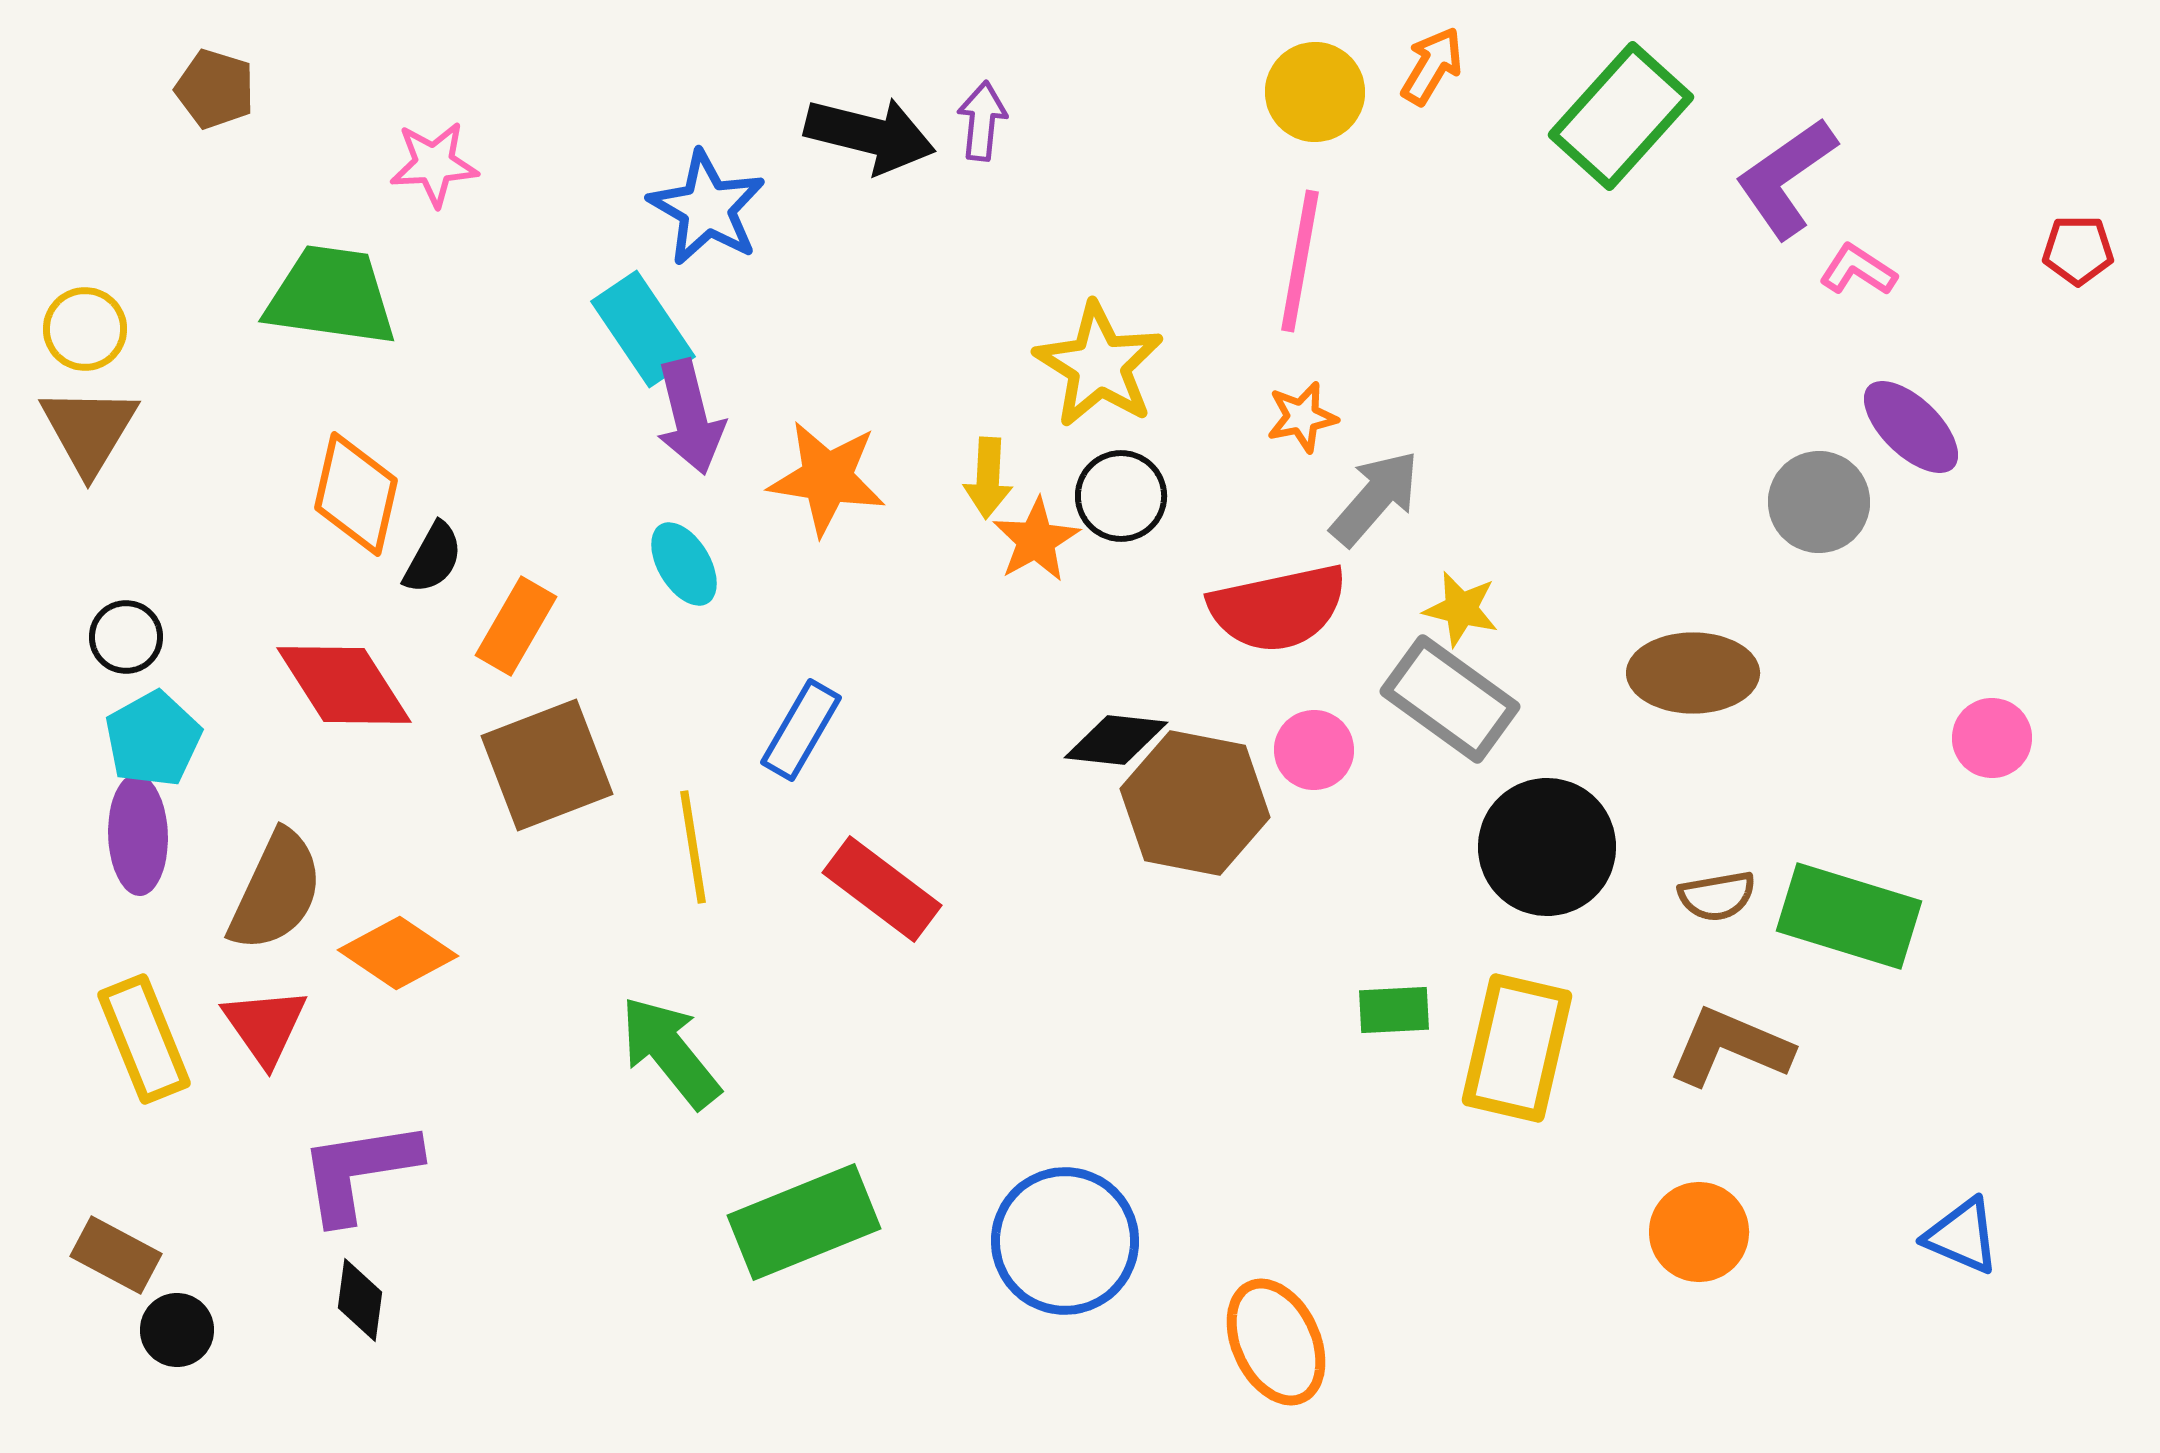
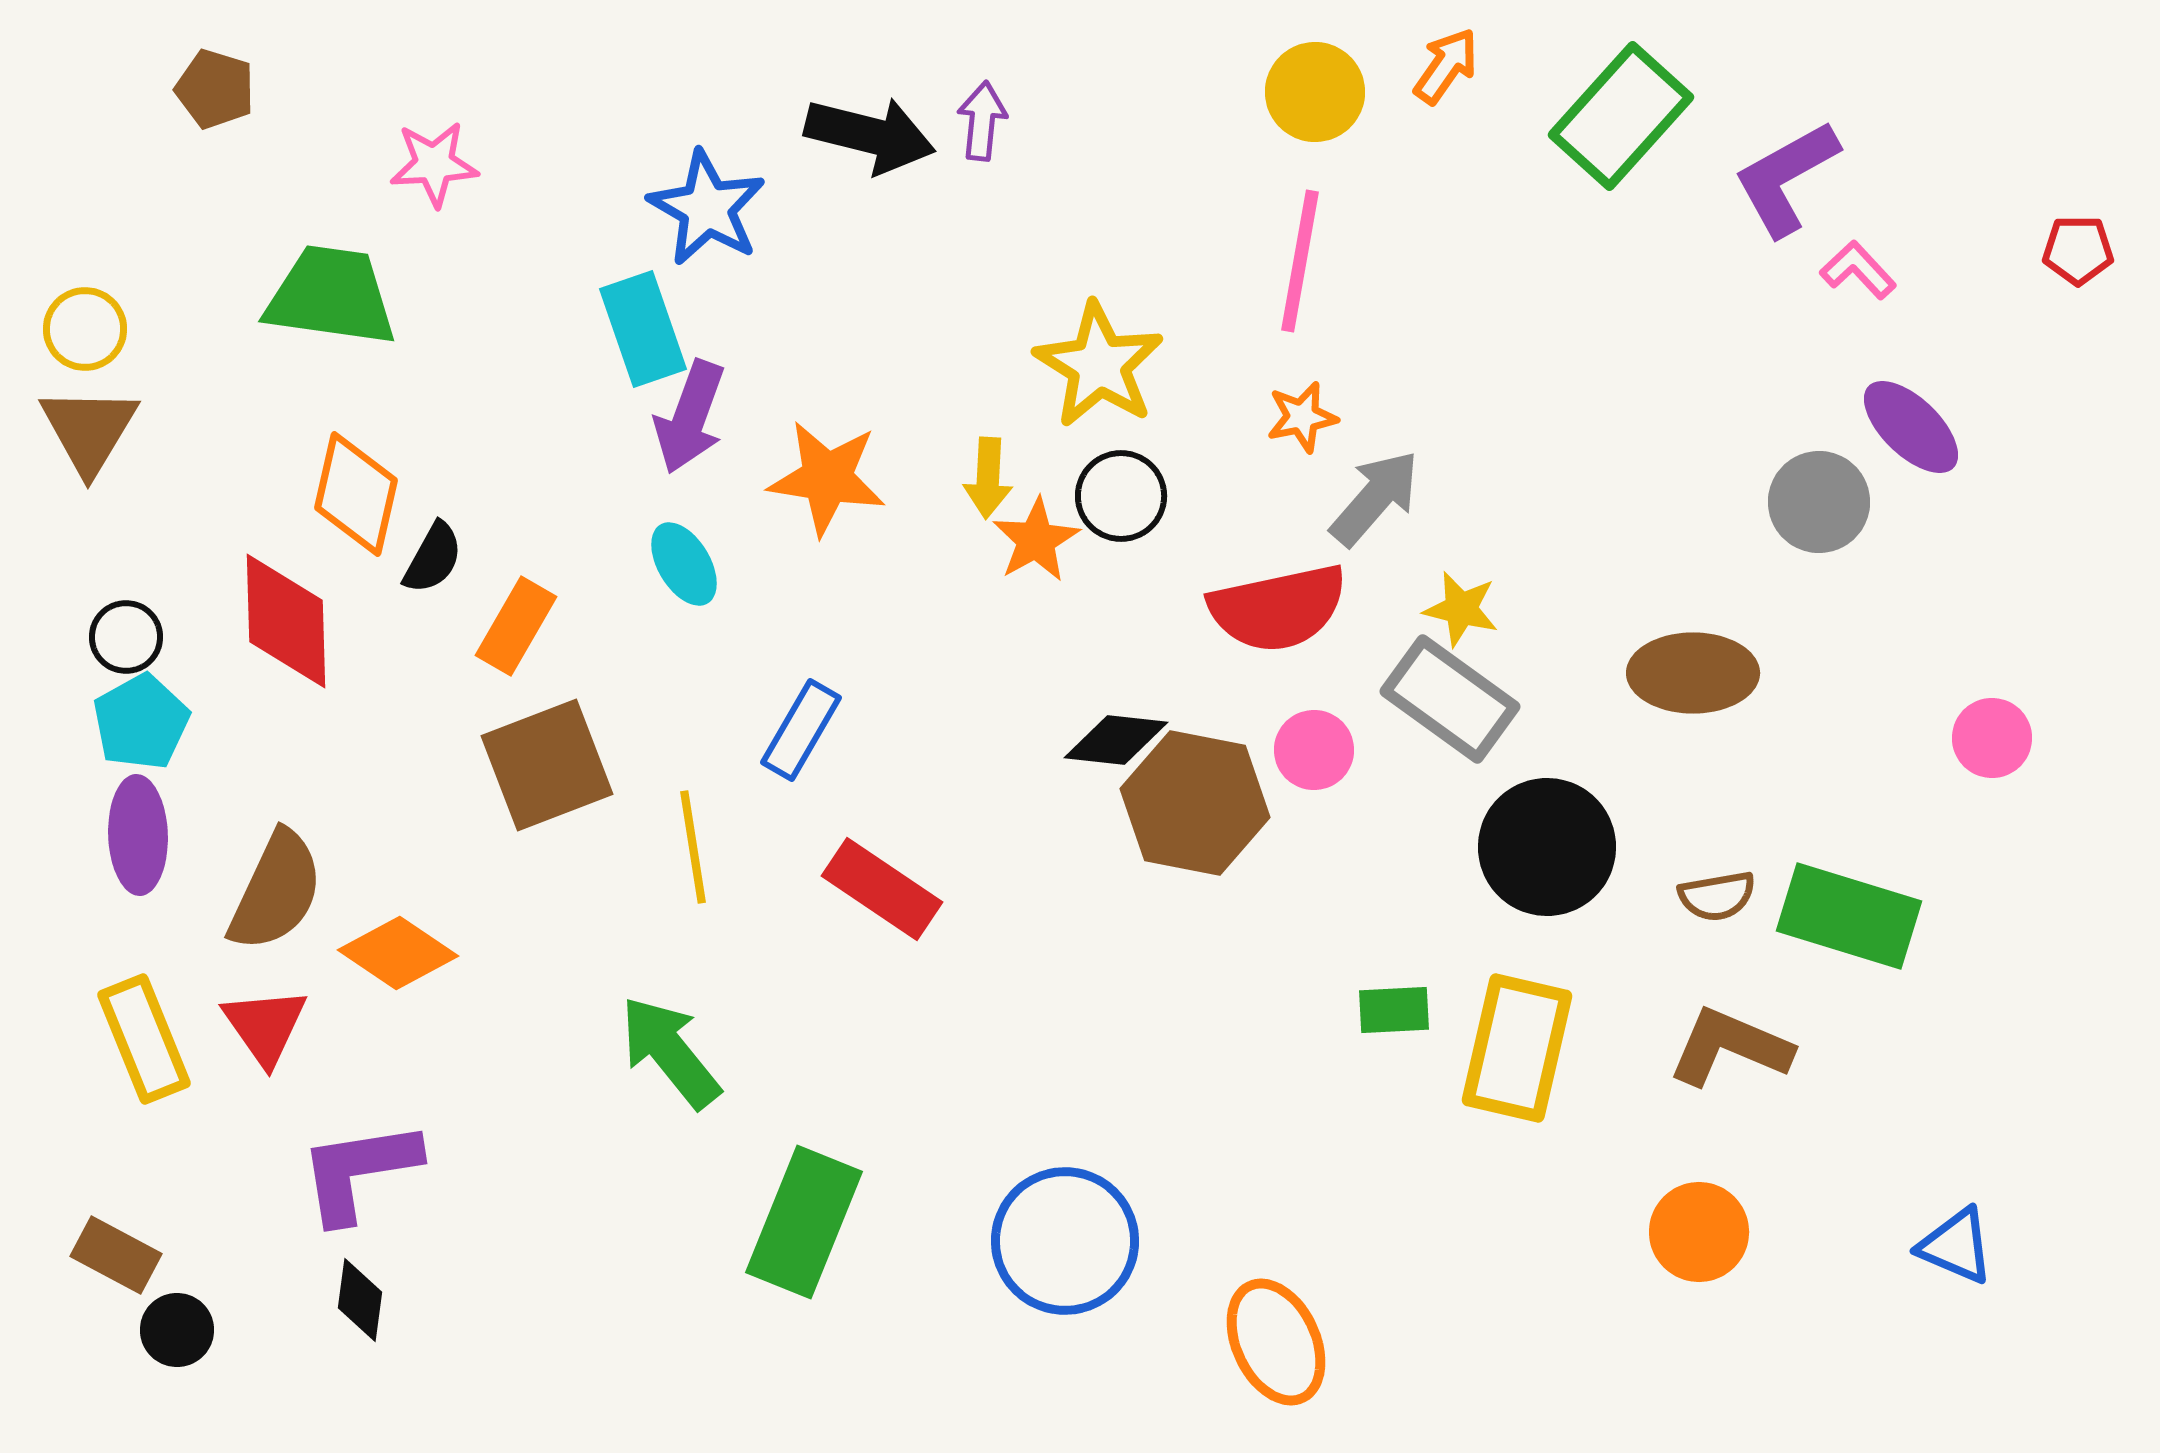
orange arrow at (1432, 66): moved 14 px right; rotated 4 degrees clockwise
purple L-shape at (1786, 178): rotated 6 degrees clockwise
pink L-shape at (1858, 270): rotated 14 degrees clockwise
cyan rectangle at (643, 329): rotated 15 degrees clockwise
purple arrow at (690, 417): rotated 34 degrees clockwise
red diamond at (344, 685): moved 58 px left, 64 px up; rotated 31 degrees clockwise
cyan pentagon at (153, 739): moved 12 px left, 17 px up
red rectangle at (882, 889): rotated 3 degrees counterclockwise
green rectangle at (804, 1222): rotated 46 degrees counterclockwise
blue triangle at (1962, 1236): moved 6 px left, 10 px down
